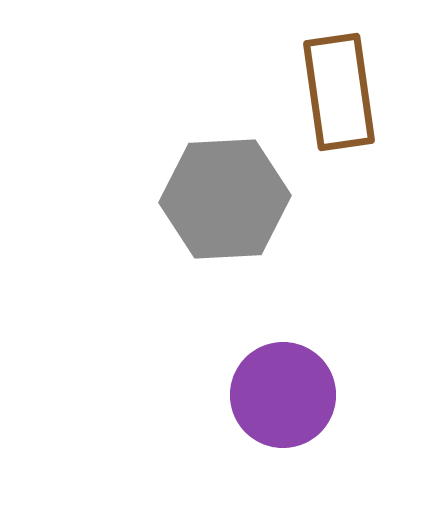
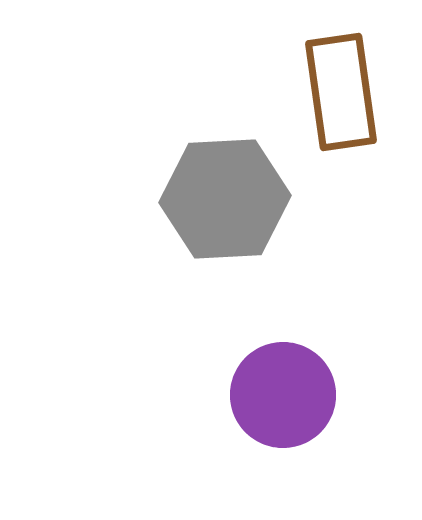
brown rectangle: moved 2 px right
